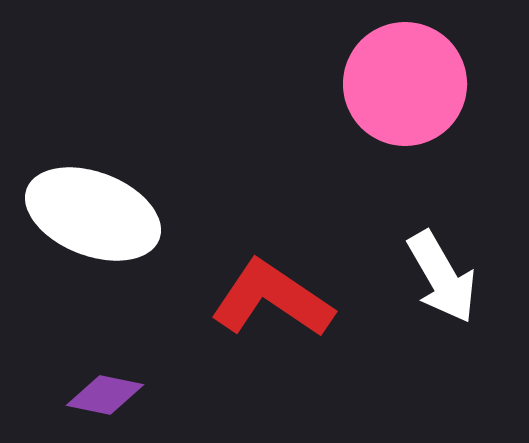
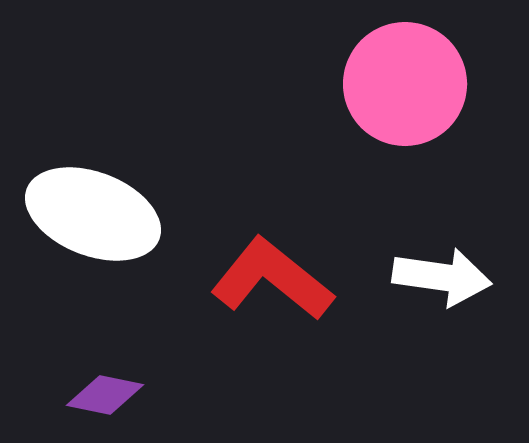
white arrow: rotated 52 degrees counterclockwise
red L-shape: moved 20 px up; rotated 5 degrees clockwise
